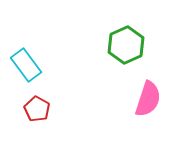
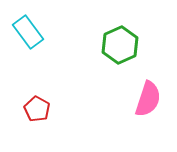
green hexagon: moved 6 px left
cyan rectangle: moved 2 px right, 33 px up
